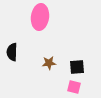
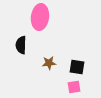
black semicircle: moved 9 px right, 7 px up
black square: rotated 14 degrees clockwise
pink square: rotated 24 degrees counterclockwise
